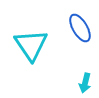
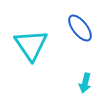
blue ellipse: rotated 8 degrees counterclockwise
